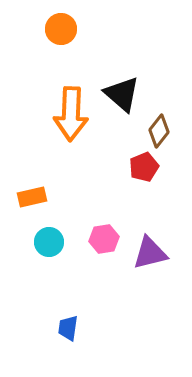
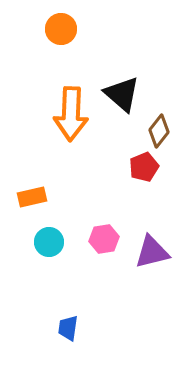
purple triangle: moved 2 px right, 1 px up
